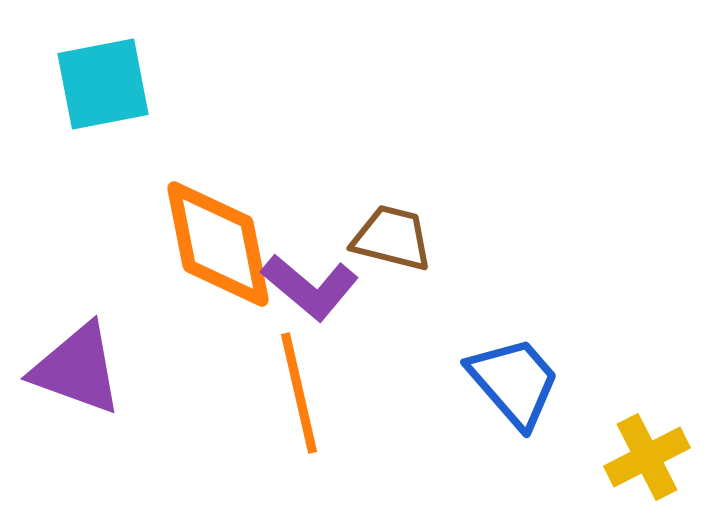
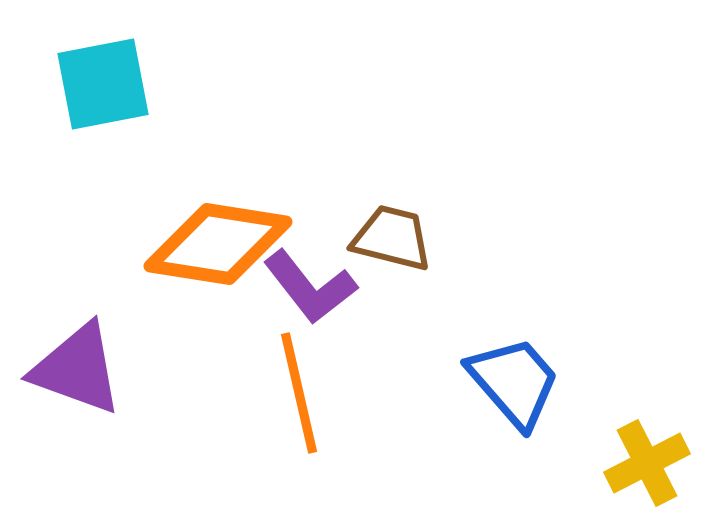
orange diamond: rotated 70 degrees counterclockwise
purple L-shape: rotated 12 degrees clockwise
yellow cross: moved 6 px down
